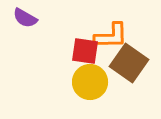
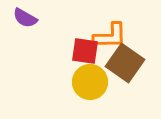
orange L-shape: moved 1 px left
brown square: moved 4 px left
